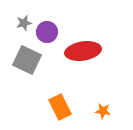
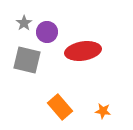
gray star: rotated 21 degrees counterclockwise
gray square: rotated 12 degrees counterclockwise
orange rectangle: rotated 15 degrees counterclockwise
